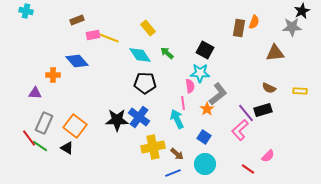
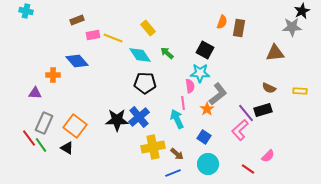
orange semicircle at (254, 22): moved 32 px left
yellow line at (109, 38): moved 4 px right
blue cross at (139, 117): rotated 15 degrees clockwise
green line at (40, 146): moved 1 px right, 1 px up; rotated 21 degrees clockwise
cyan circle at (205, 164): moved 3 px right
